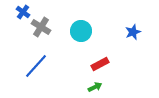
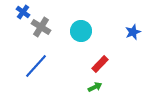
red rectangle: rotated 18 degrees counterclockwise
